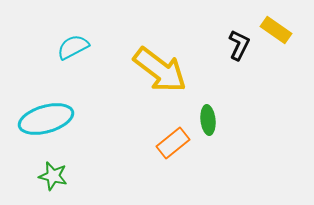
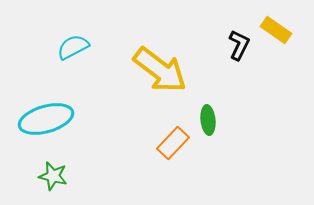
orange rectangle: rotated 8 degrees counterclockwise
